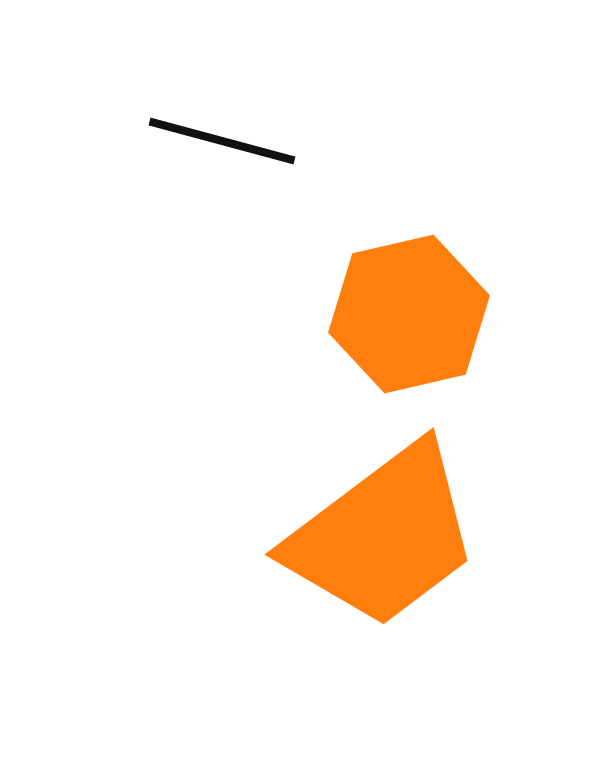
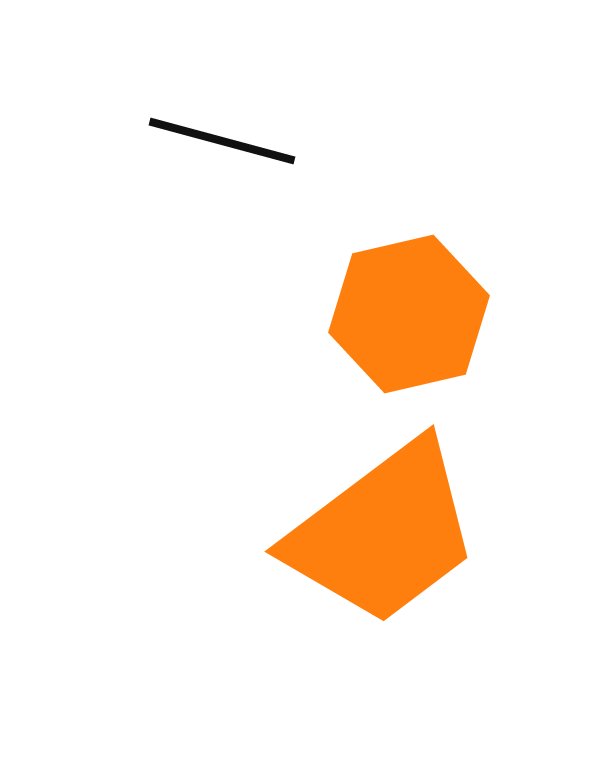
orange trapezoid: moved 3 px up
